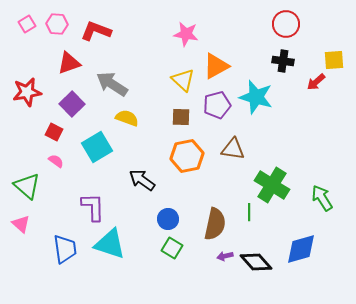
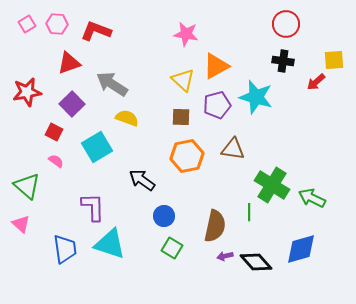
green arrow: moved 10 px left; rotated 32 degrees counterclockwise
blue circle: moved 4 px left, 3 px up
brown semicircle: moved 2 px down
